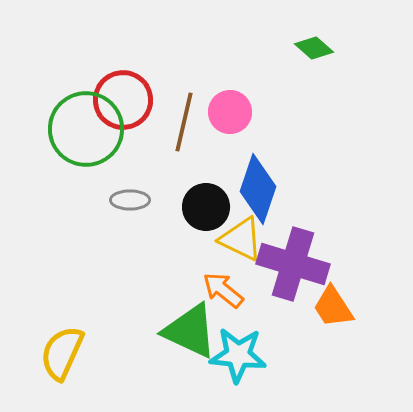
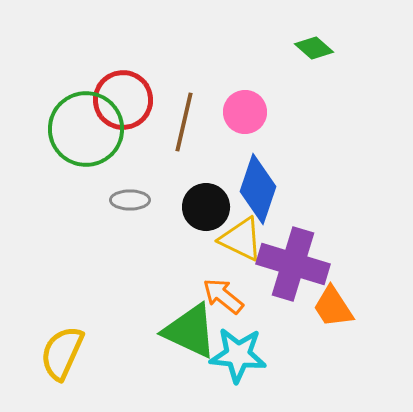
pink circle: moved 15 px right
orange arrow: moved 6 px down
